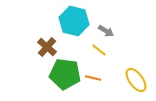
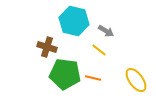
brown cross: rotated 24 degrees counterclockwise
